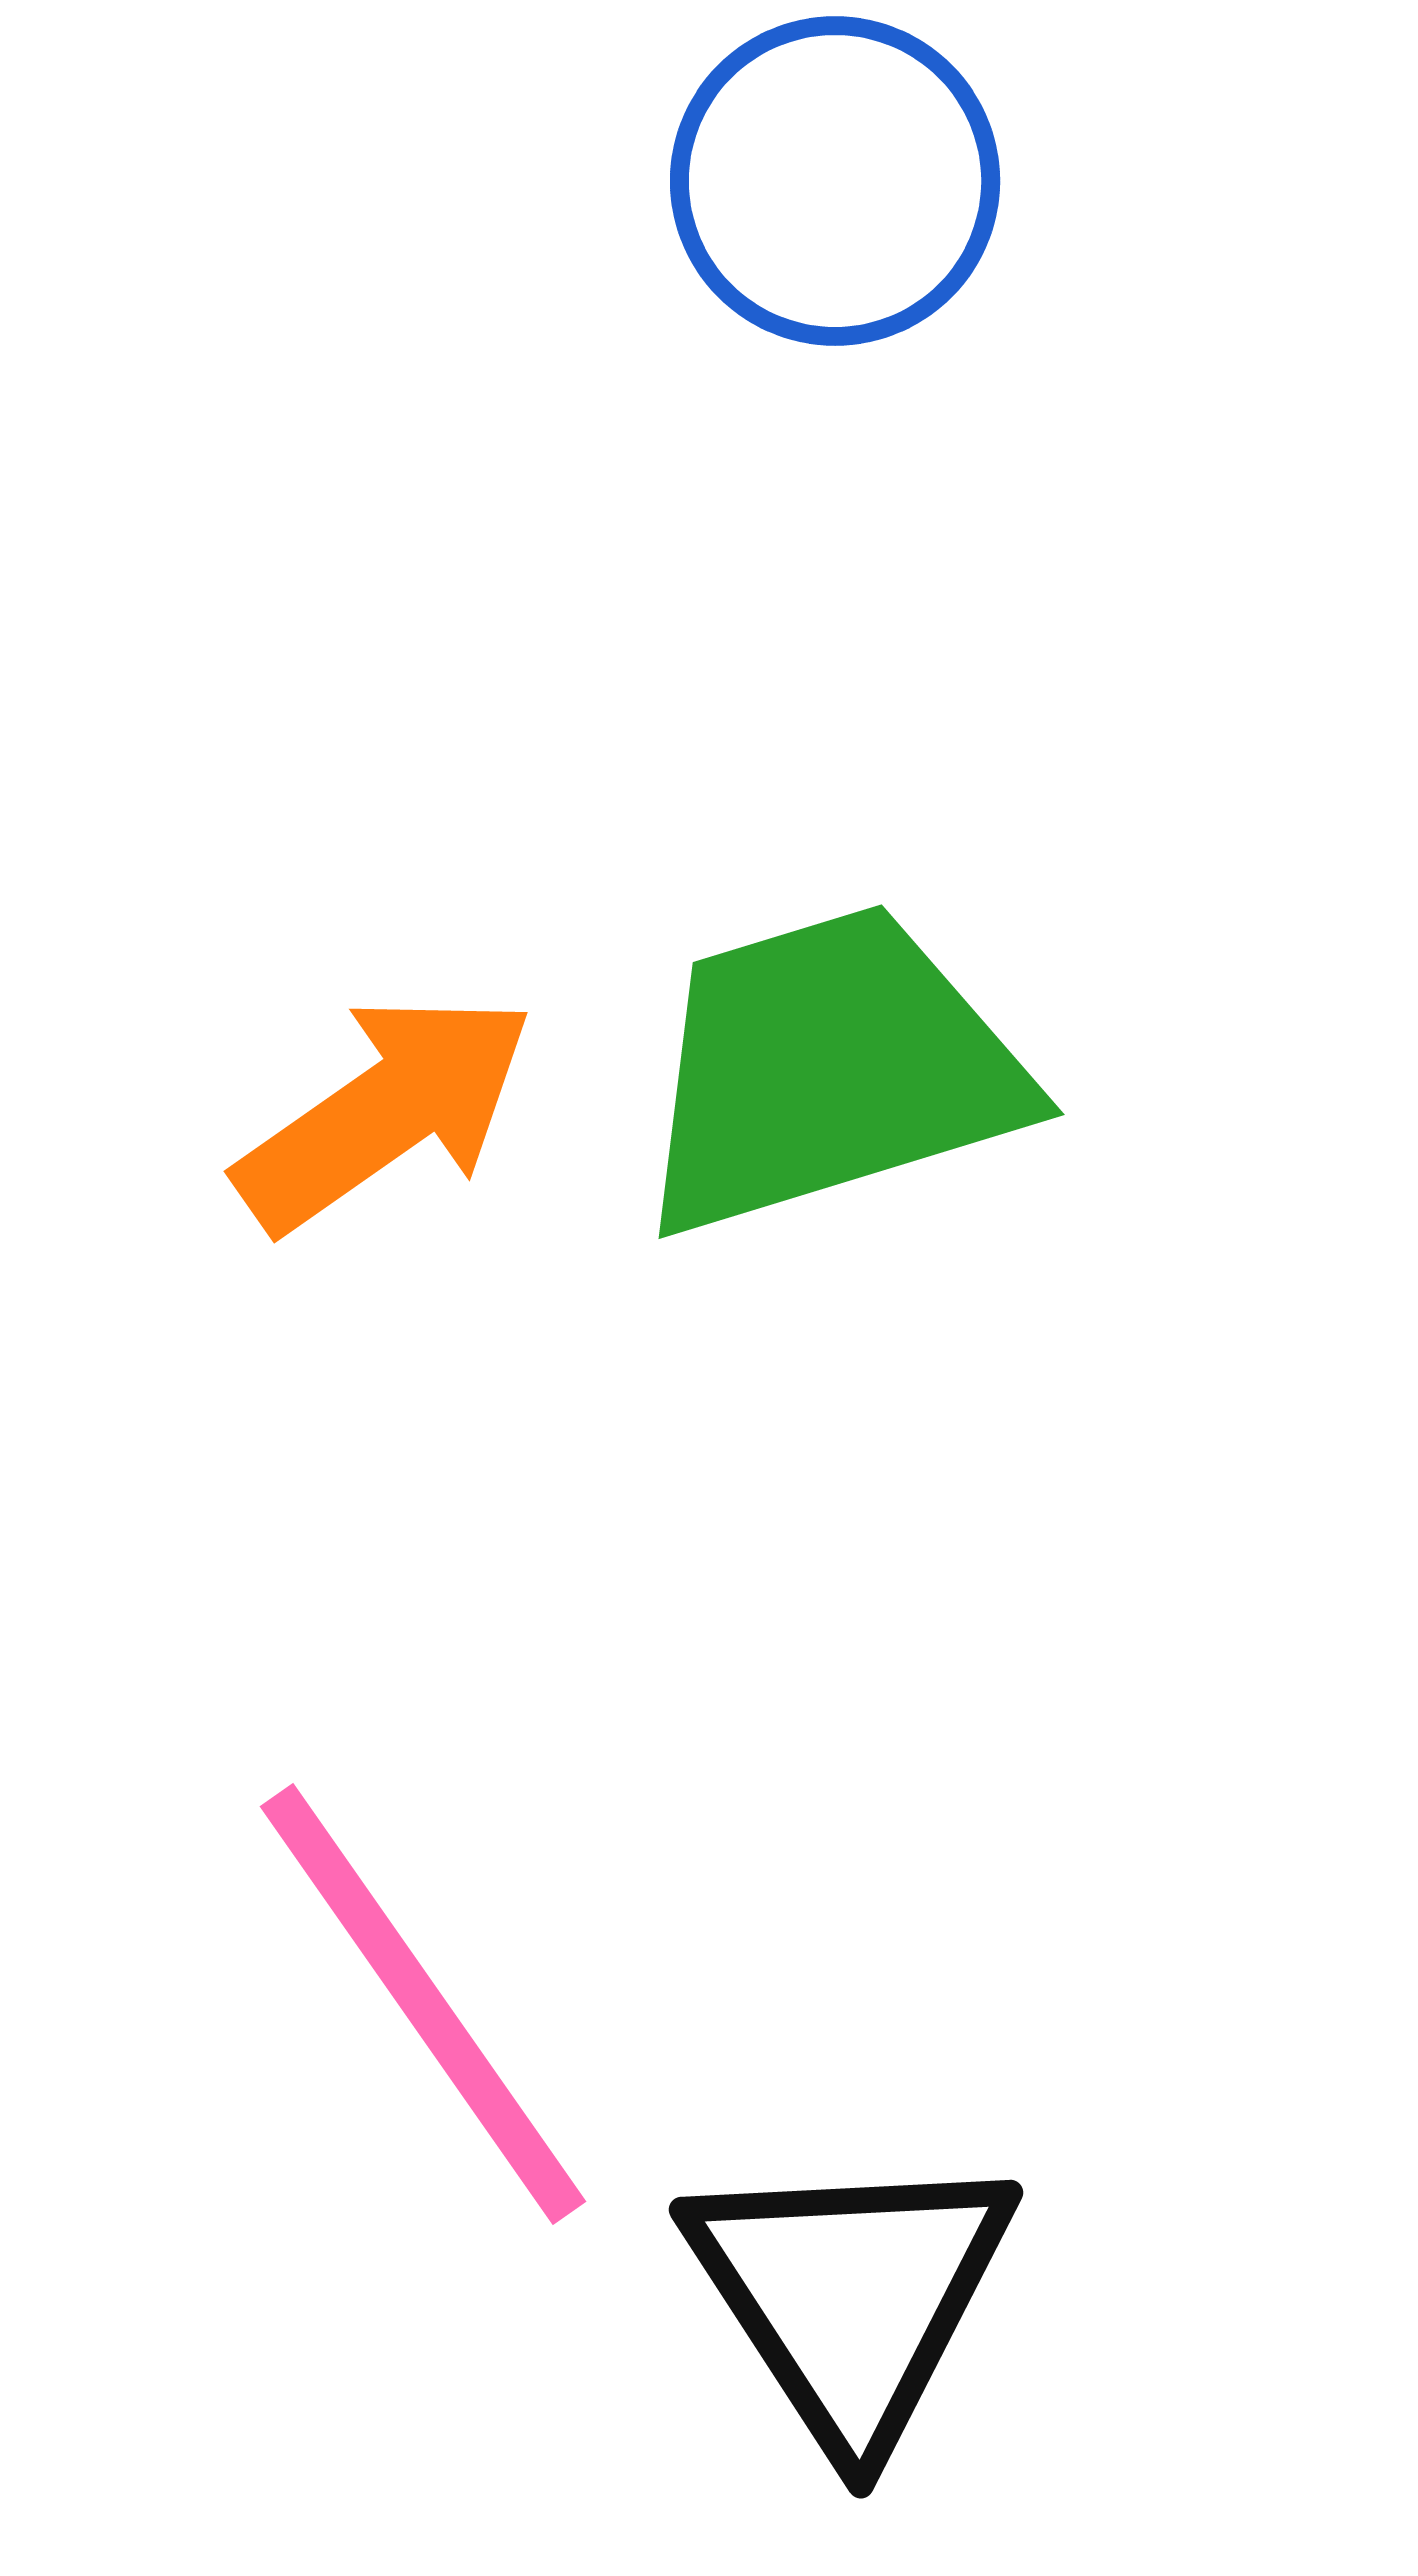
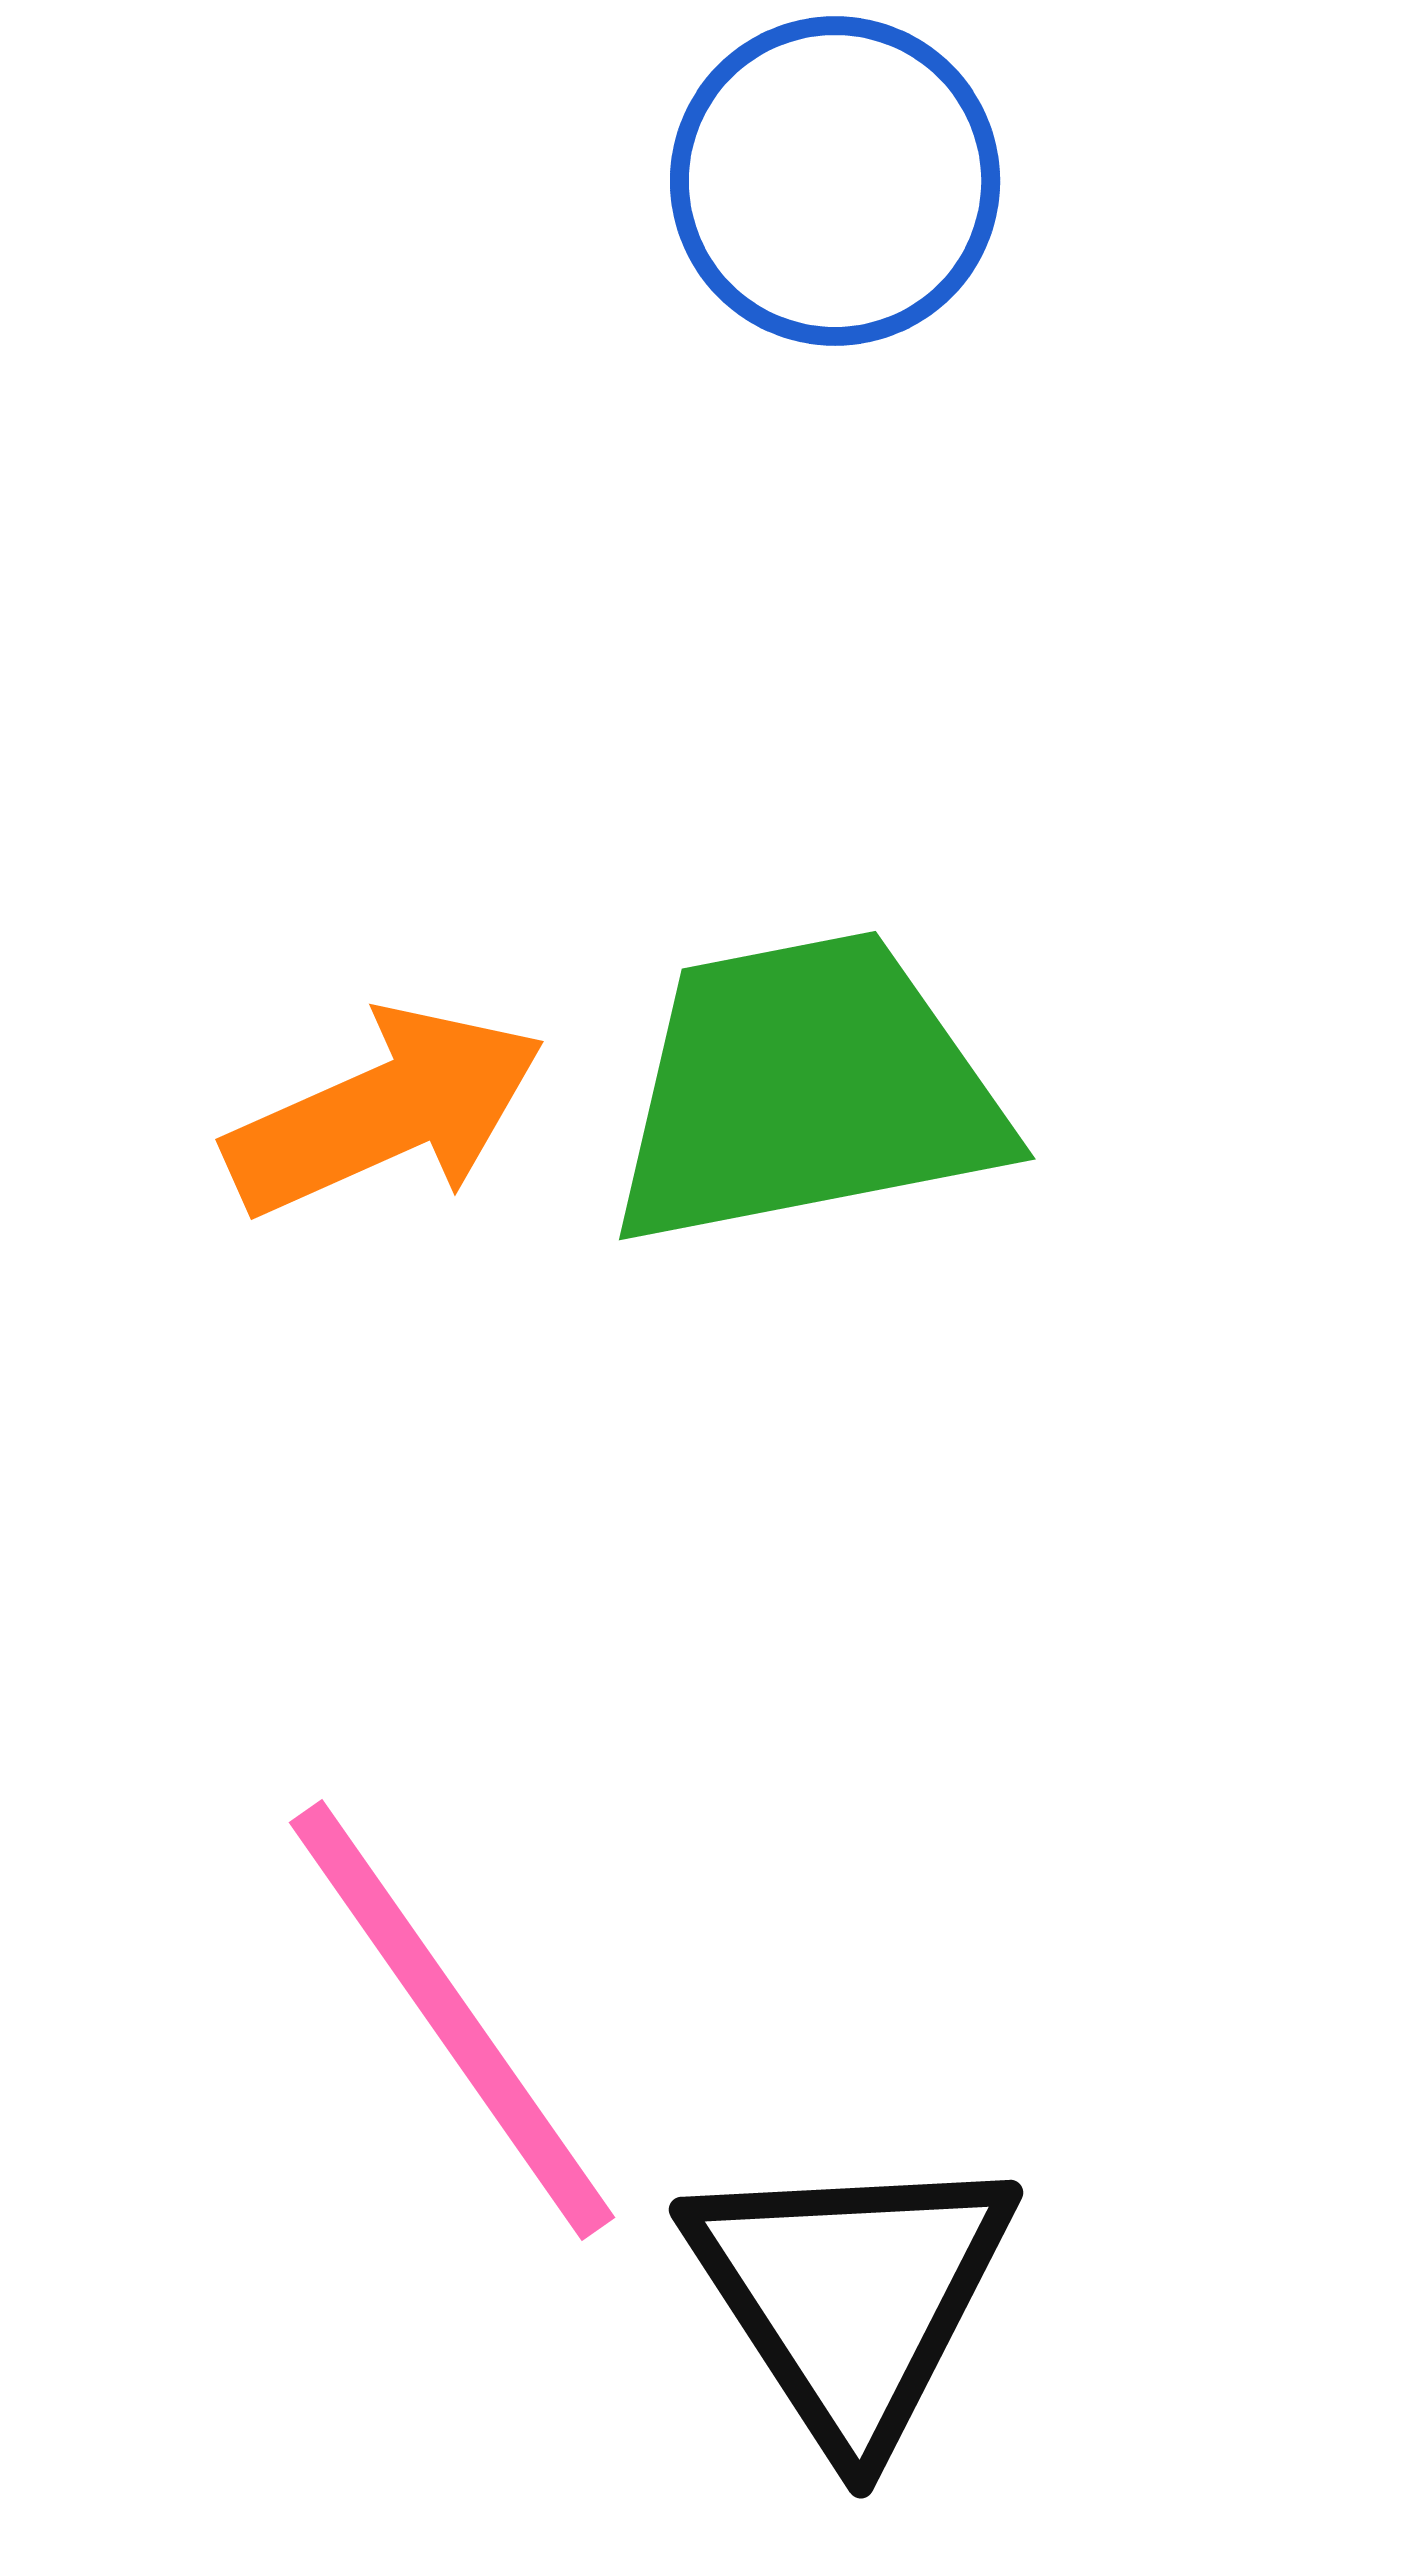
green trapezoid: moved 23 px left, 20 px down; rotated 6 degrees clockwise
orange arrow: rotated 11 degrees clockwise
pink line: moved 29 px right, 16 px down
